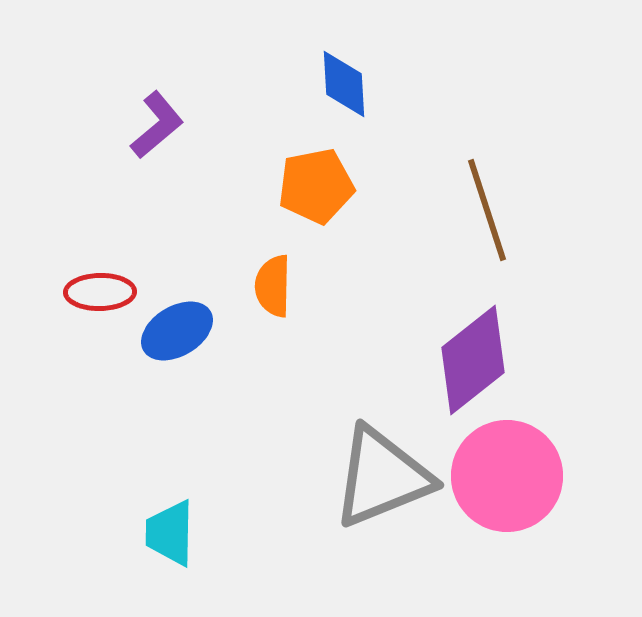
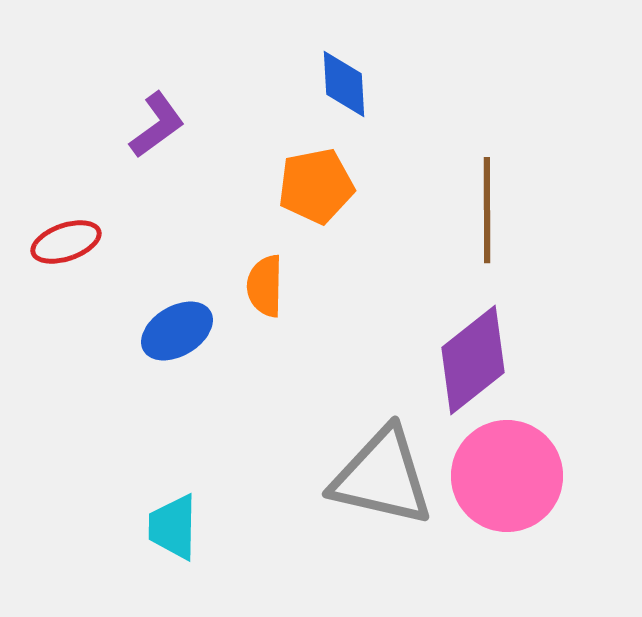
purple L-shape: rotated 4 degrees clockwise
brown line: rotated 18 degrees clockwise
orange semicircle: moved 8 px left
red ellipse: moved 34 px left, 50 px up; rotated 18 degrees counterclockwise
gray triangle: rotated 35 degrees clockwise
cyan trapezoid: moved 3 px right, 6 px up
